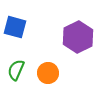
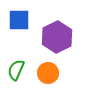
blue square: moved 4 px right, 7 px up; rotated 15 degrees counterclockwise
purple hexagon: moved 21 px left
